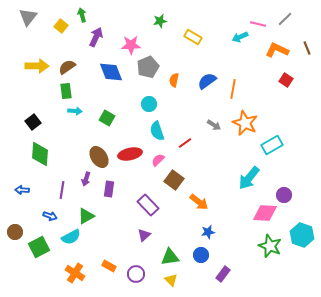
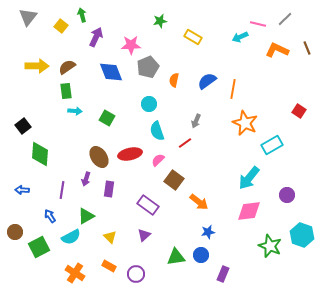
red square at (286, 80): moved 13 px right, 31 px down
black square at (33, 122): moved 10 px left, 4 px down
gray arrow at (214, 125): moved 18 px left, 4 px up; rotated 80 degrees clockwise
purple circle at (284, 195): moved 3 px right
purple rectangle at (148, 205): rotated 10 degrees counterclockwise
pink diamond at (265, 213): moved 16 px left, 2 px up; rotated 10 degrees counterclockwise
blue arrow at (50, 216): rotated 144 degrees counterclockwise
green triangle at (170, 257): moved 6 px right
purple rectangle at (223, 274): rotated 14 degrees counterclockwise
yellow triangle at (171, 280): moved 61 px left, 43 px up
